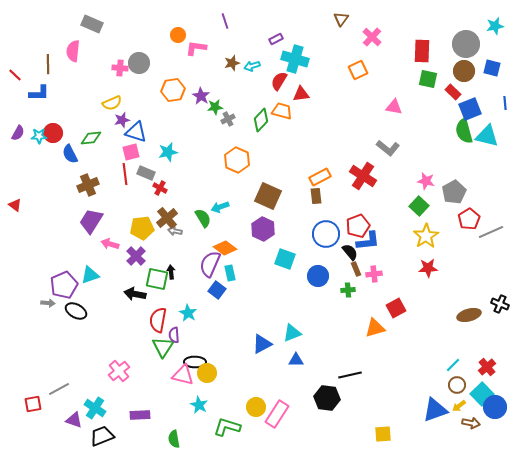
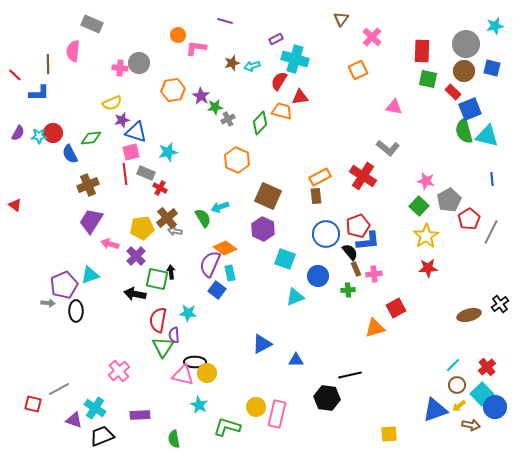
purple line at (225, 21): rotated 56 degrees counterclockwise
red triangle at (301, 94): moved 1 px left, 3 px down
blue line at (505, 103): moved 13 px left, 76 px down
green diamond at (261, 120): moved 1 px left, 3 px down
gray pentagon at (454, 192): moved 5 px left, 8 px down
gray line at (491, 232): rotated 40 degrees counterclockwise
black cross at (500, 304): rotated 30 degrees clockwise
black ellipse at (76, 311): rotated 60 degrees clockwise
cyan star at (188, 313): rotated 24 degrees counterclockwise
cyan triangle at (292, 333): moved 3 px right, 36 px up
red square at (33, 404): rotated 24 degrees clockwise
pink rectangle at (277, 414): rotated 20 degrees counterclockwise
brown arrow at (471, 423): moved 2 px down
yellow square at (383, 434): moved 6 px right
